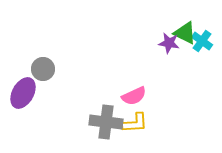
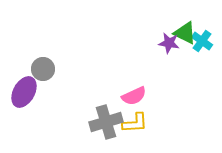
purple ellipse: moved 1 px right, 1 px up
gray cross: rotated 24 degrees counterclockwise
